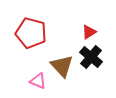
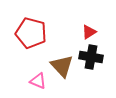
black cross: rotated 30 degrees counterclockwise
